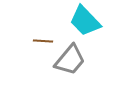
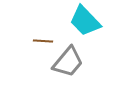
gray trapezoid: moved 2 px left, 2 px down
